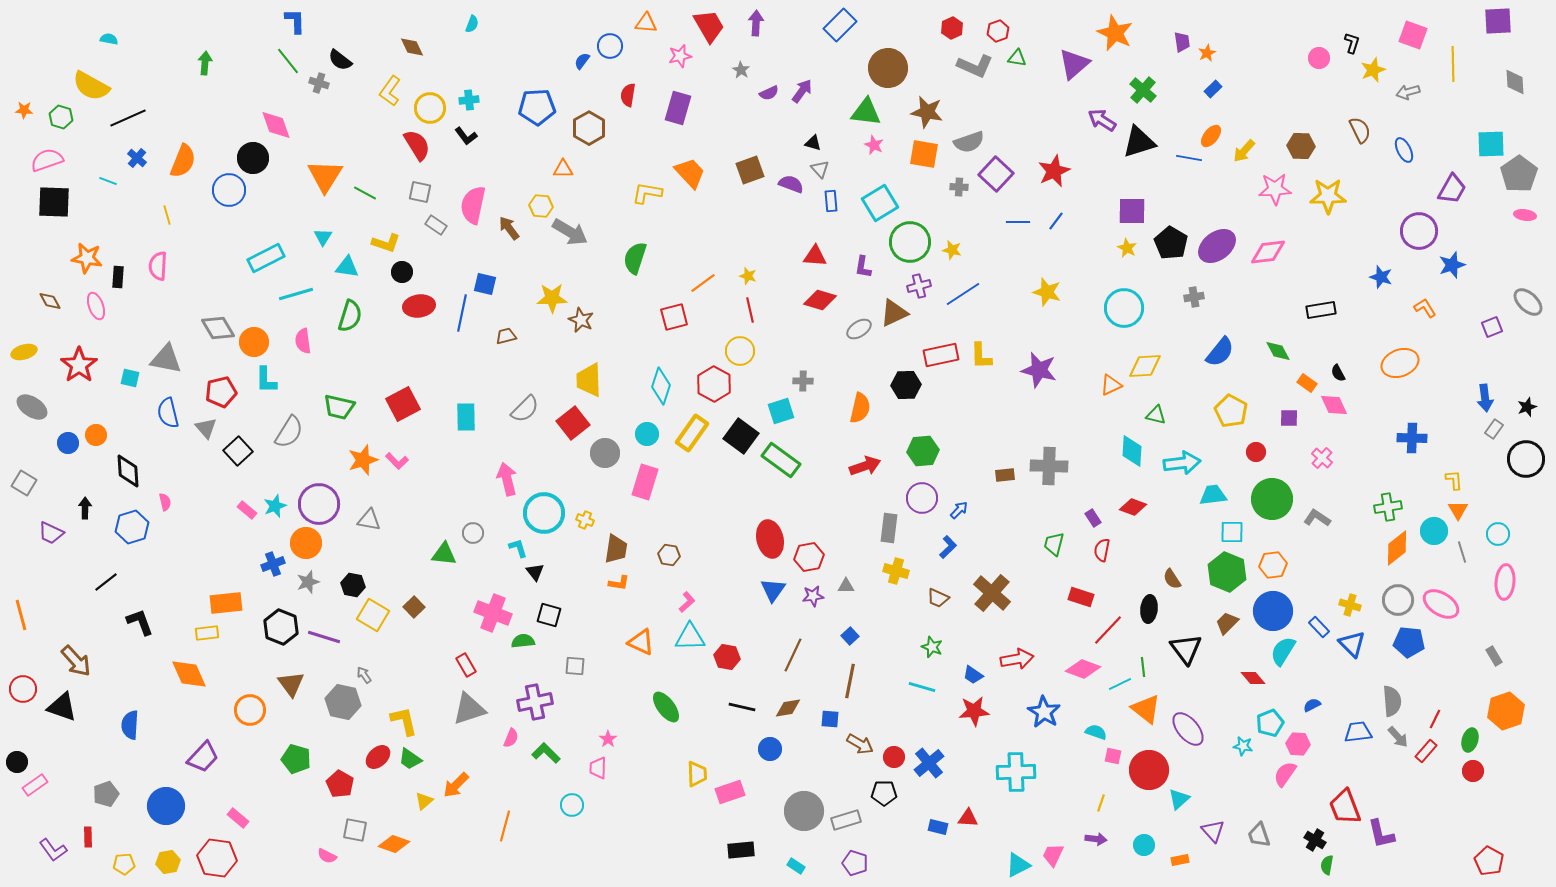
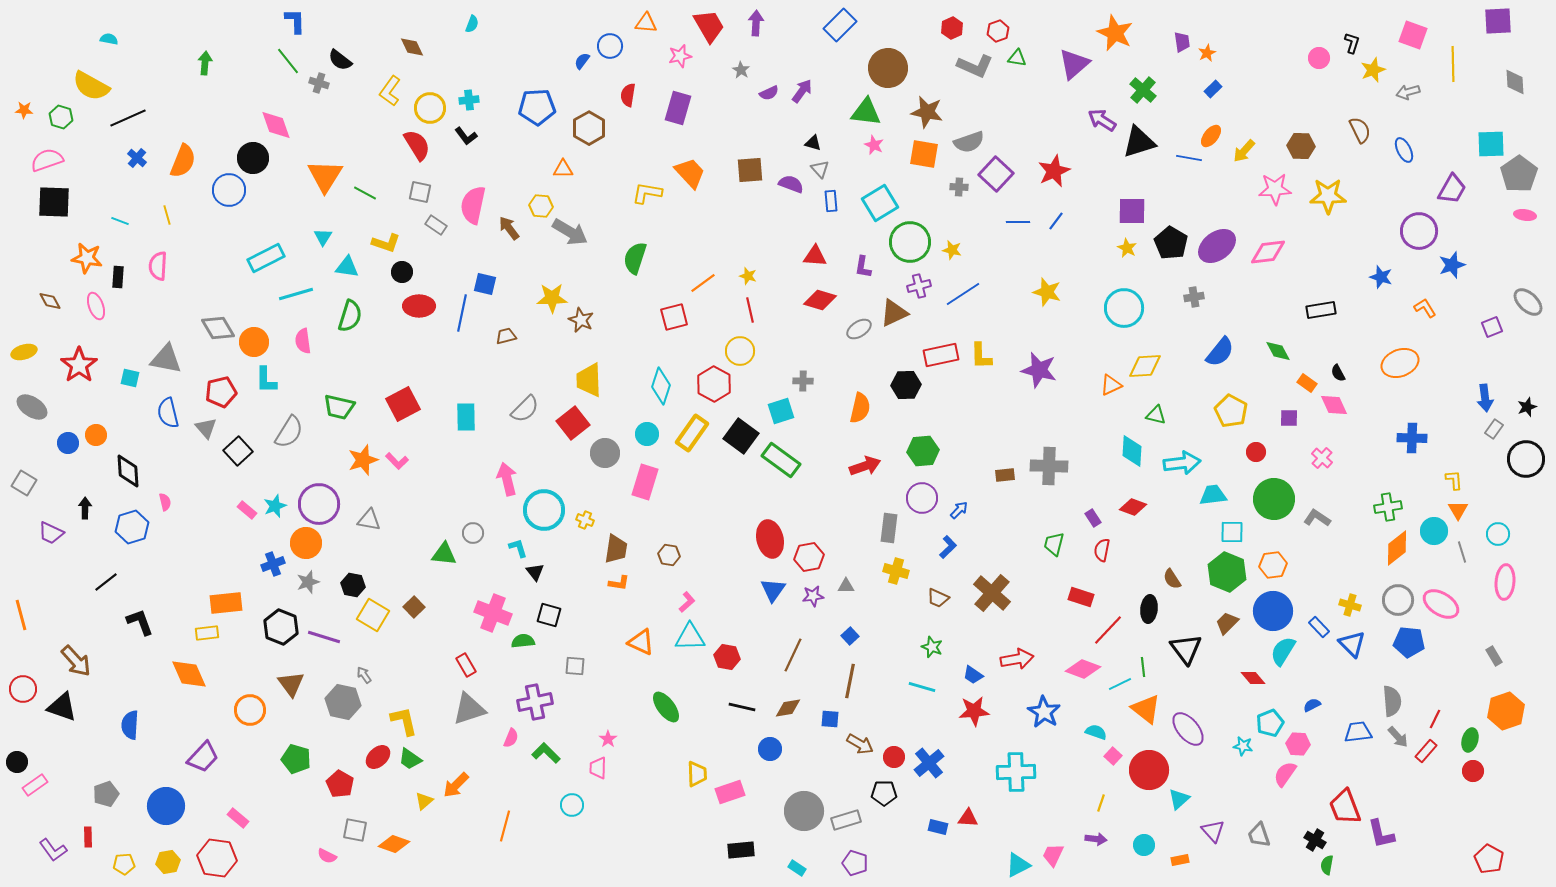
brown square at (750, 170): rotated 16 degrees clockwise
cyan line at (108, 181): moved 12 px right, 40 px down
red ellipse at (419, 306): rotated 8 degrees clockwise
green circle at (1272, 499): moved 2 px right
cyan circle at (544, 513): moved 3 px up
pink square at (1113, 756): rotated 30 degrees clockwise
red pentagon at (1489, 861): moved 2 px up
cyan rectangle at (796, 866): moved 1 px right, 2 px down
